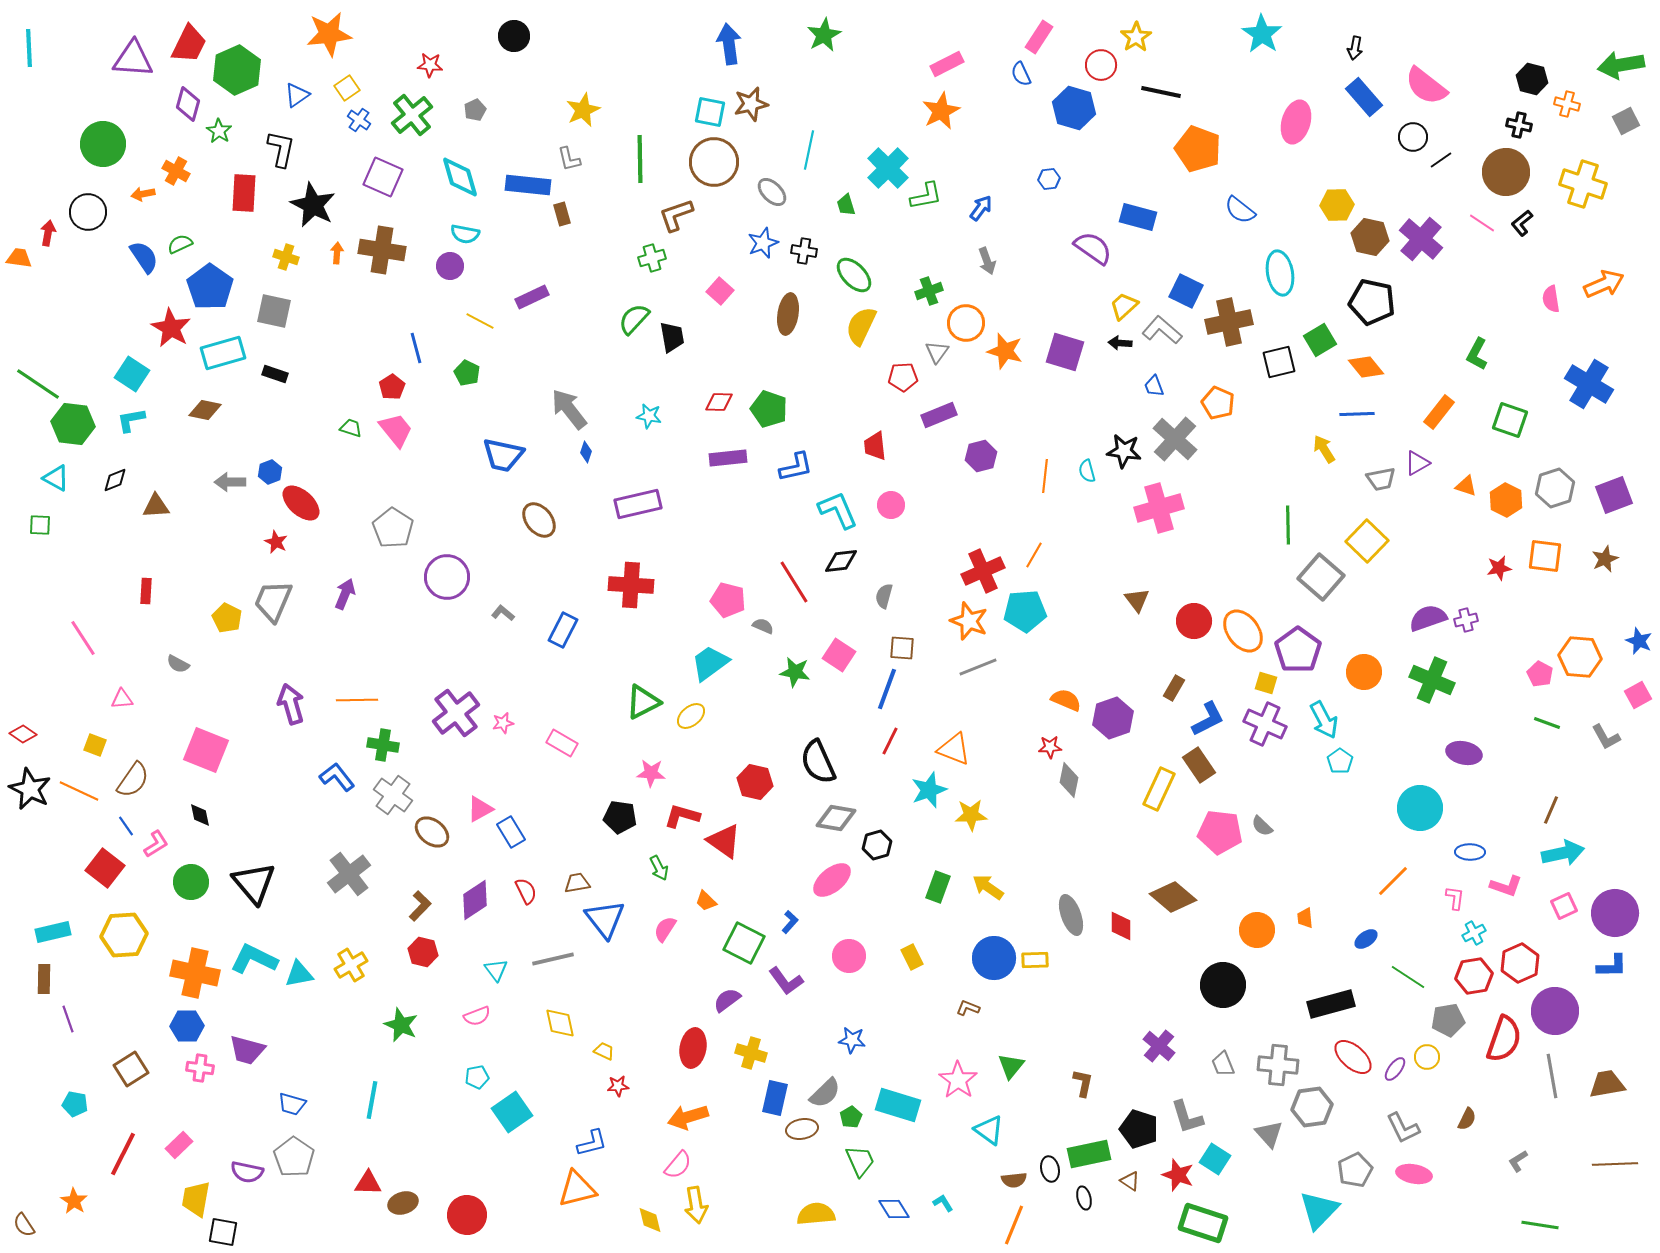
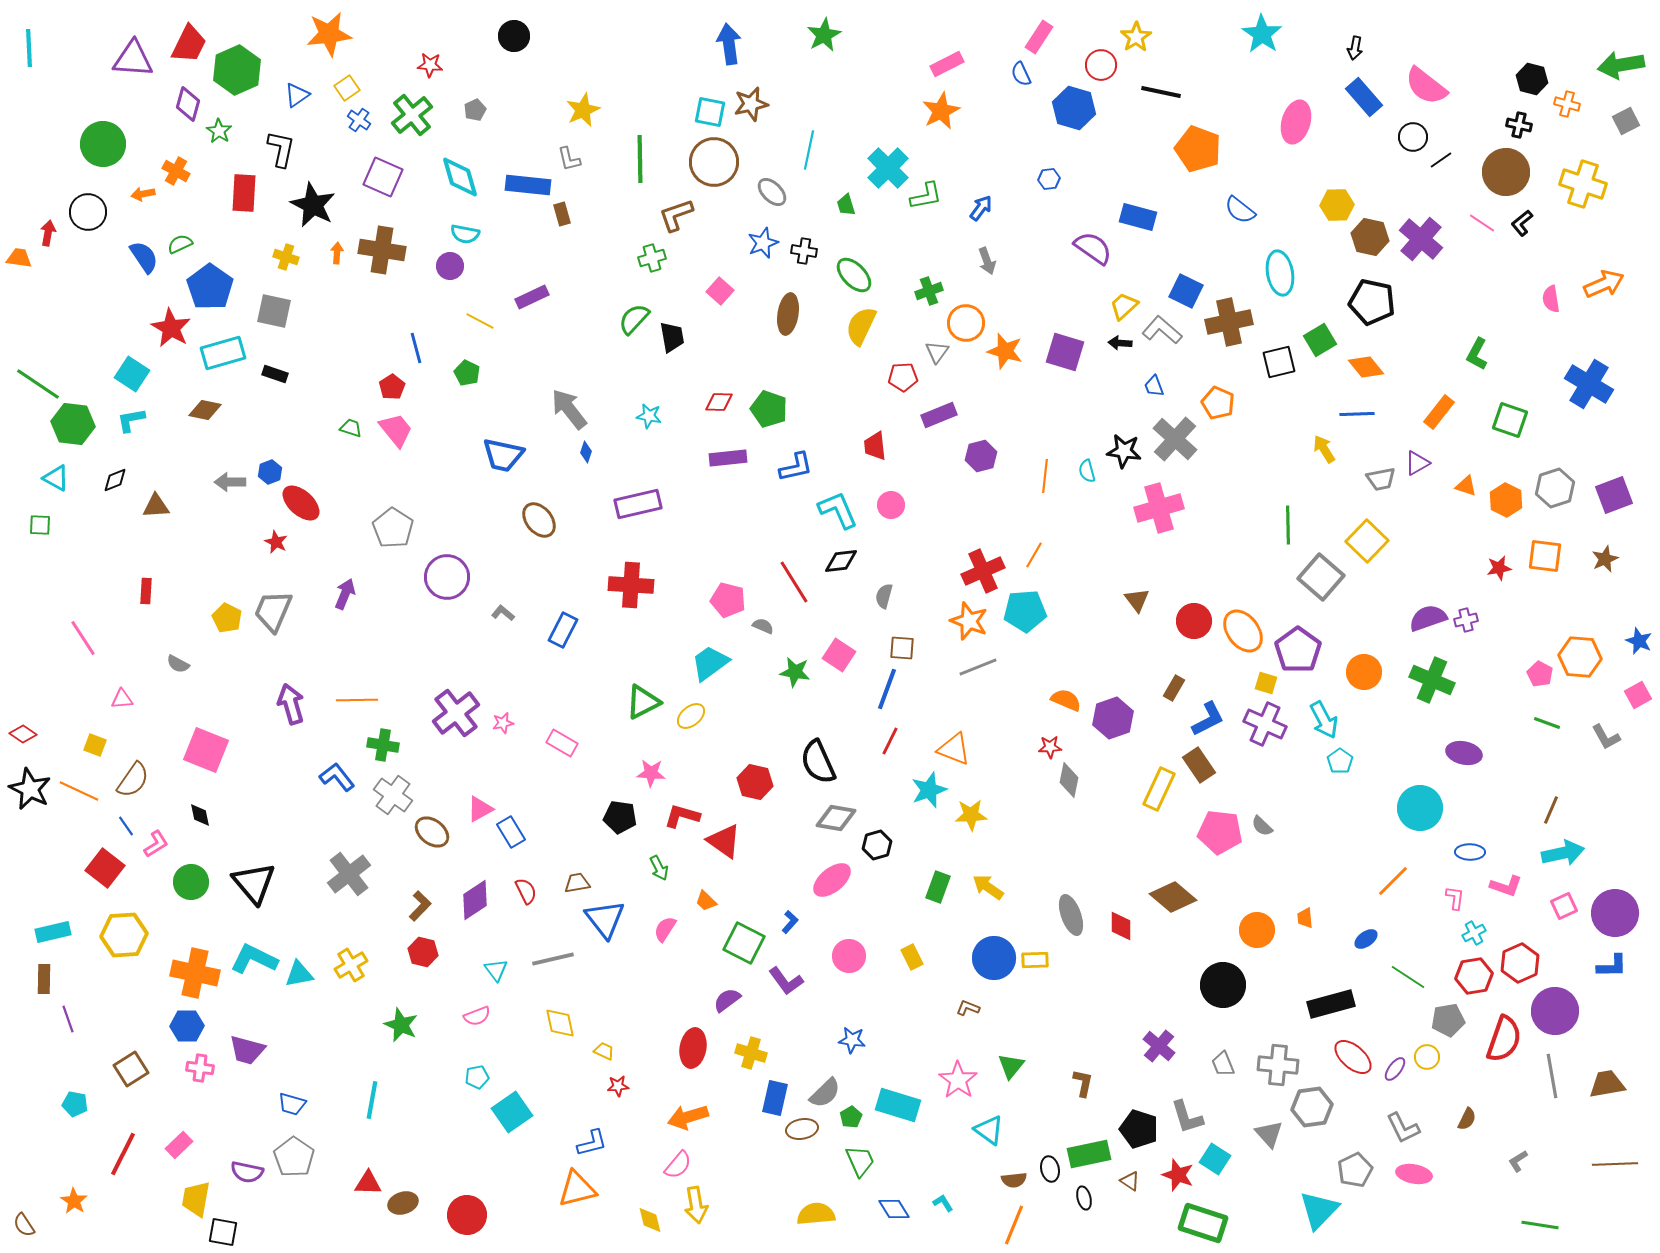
gray trapezoid at (273, 601): moved 10 px down
